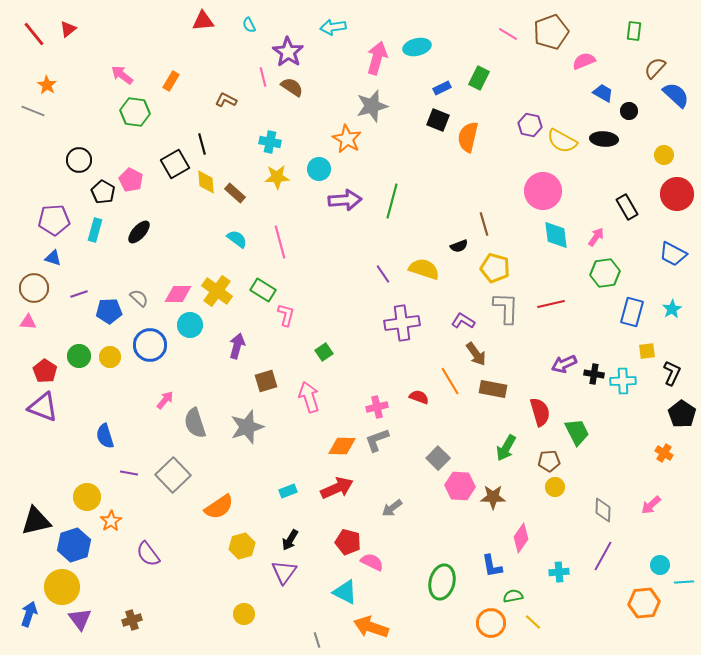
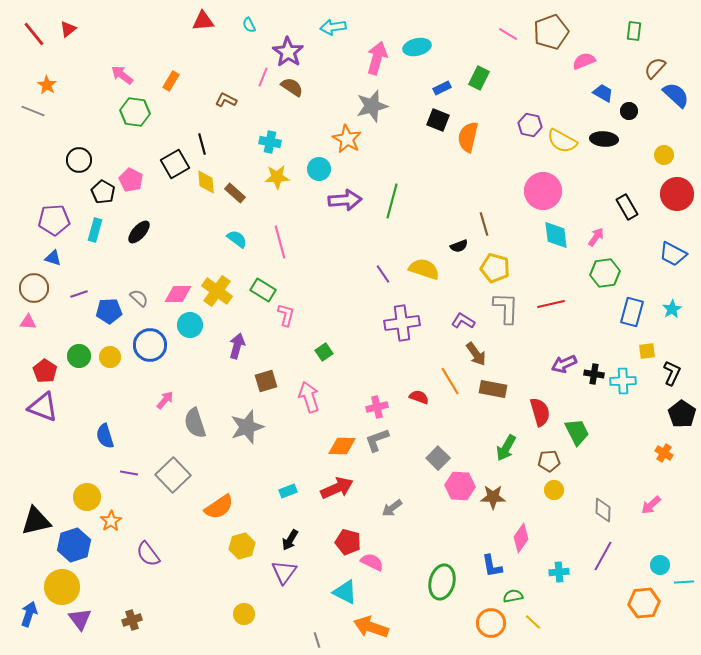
pink line at (263, 77): rotated 36 degrees clockwise
yellow circle at (555, 487): moved 1 px left, 3 px down
